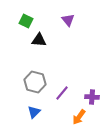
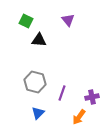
purple line: rotated 21 degrees counterclockwise
purple cross: rotated 16 degrees counterclockwise
blue triangle: moved 4 px right, 1 px down
